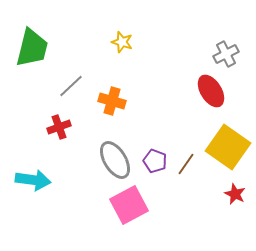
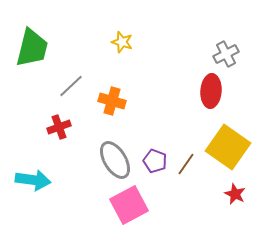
red ellipse: rotated 36 degrees clockwise
